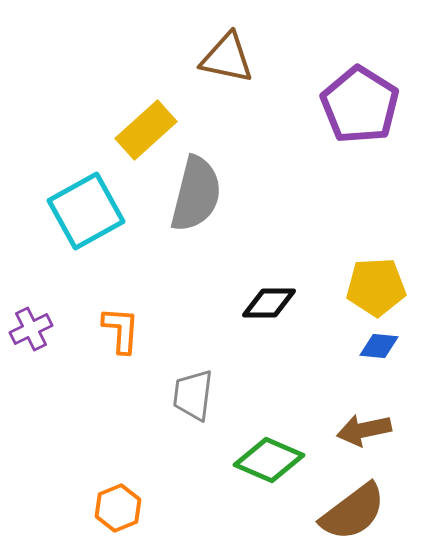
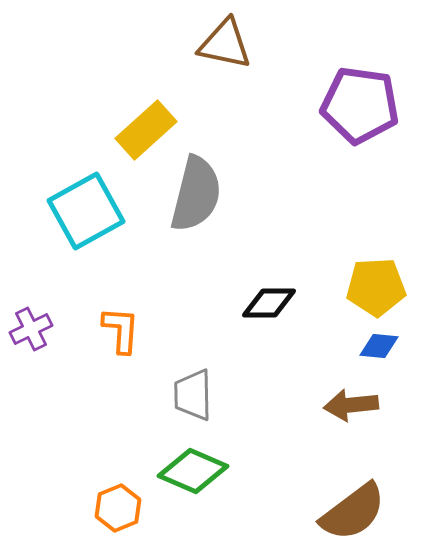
brown triangle: moved 2 px left, 14 px up
purple pentagon: rotated 24 degrees counterclockwise
gray trapezoid: rotated 8 degrees counterclockwise
brown arrow: moved 13 px left, 25 px up; rotated 6 degrees clockwise
green diamond: moved 76 px left, 11 px down
